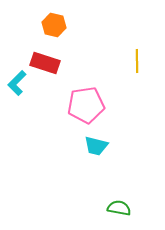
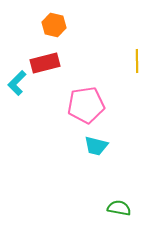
red rectangle: rotated 32 degrees counterclockwise
